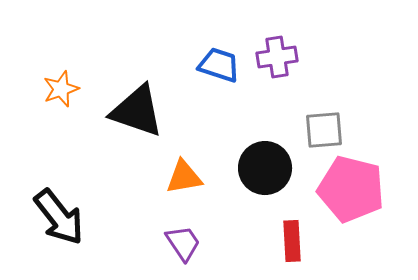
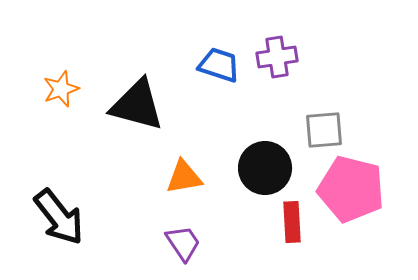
black triangle: moved 6 px up; rotated 4 degrees counterclockwise
red rectangle: moved 19 px up
